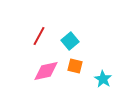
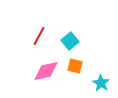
cyan star: moved 2 px left, 4 px down
